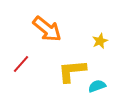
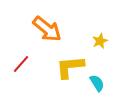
yellow L-shape: moved 2 px left, 4 px up
cyan semicircle: moved 3 px up; rotated 78 degrees clockwise
